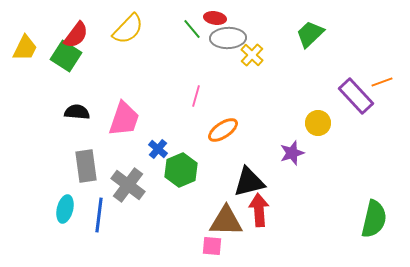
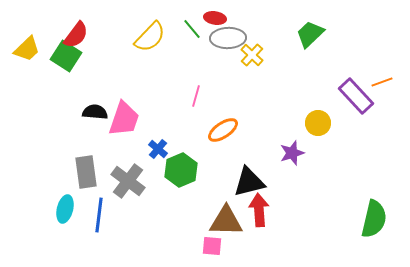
yellow semicircle: moved 22 px right, 8 px down
yellow trapezoid: moved 2 px right, 1 px down; rotated 20 degrees clockwise
black semicircle: moved 18 px right
gray rectangle: moved 6 px down
gray cross: moved 4 px up
